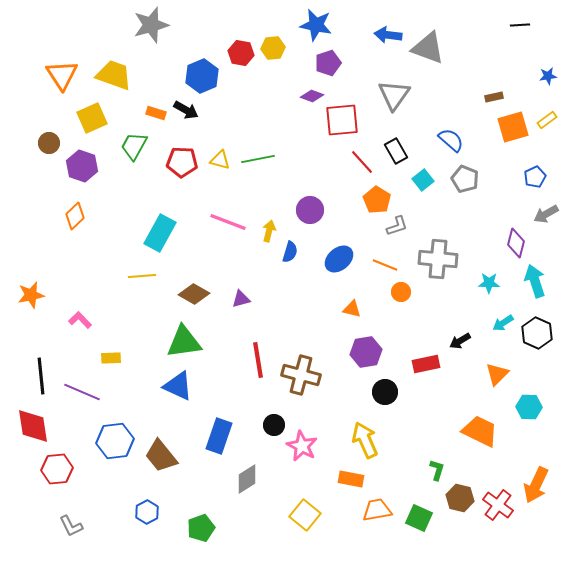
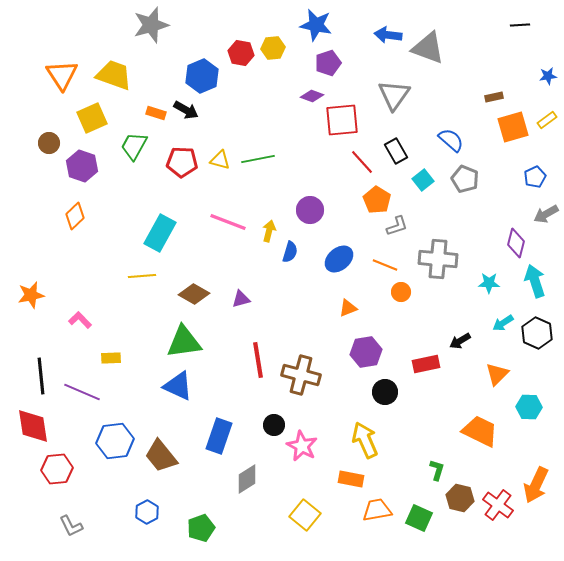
orange triangle at (352, 309): moved 4 px left, 1 px up; rotated 36 degrees counterclockwise
